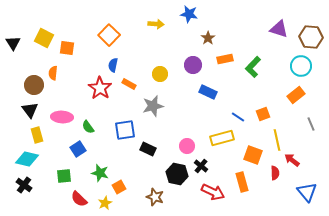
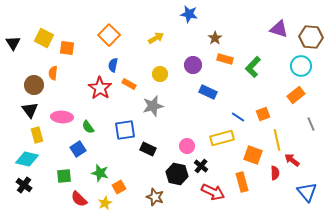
yellow arrow at (156, 24): moved 14 px down; rotated 35 degrees counterclockwise
brown star at (208, 38): moved 7 px right
orange rectangle at (225, 59): rotated 28 degrees clockwise
